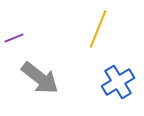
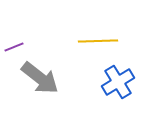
yellow line: moved 12 px down; rotated 66 degrees clockwise
purple line: moved 9 px down
